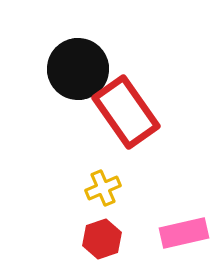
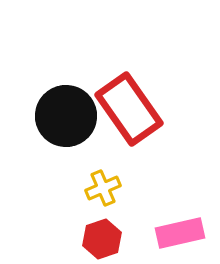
black circle: moved 12 px left, 47 px down
red rectangle: moved 3 px right, 3 px up
pink rectangle: moved 4 px left
